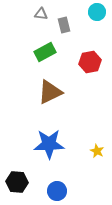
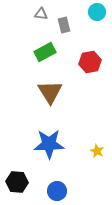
brown triangle: rotated 36 degrees counterclockwise
